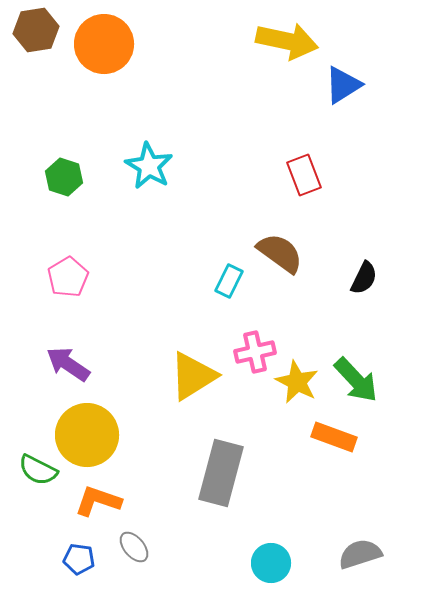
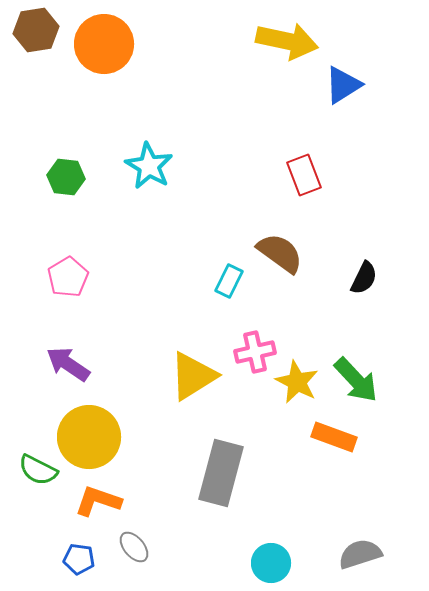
green hexagon: moved 2 px right; rotated 12 degrees counterclockwise
yellow circle: moved 2 px right, 2 px down
